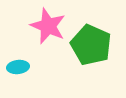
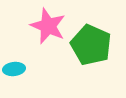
cyan ellipse: moved 4 px left, 2 px down
